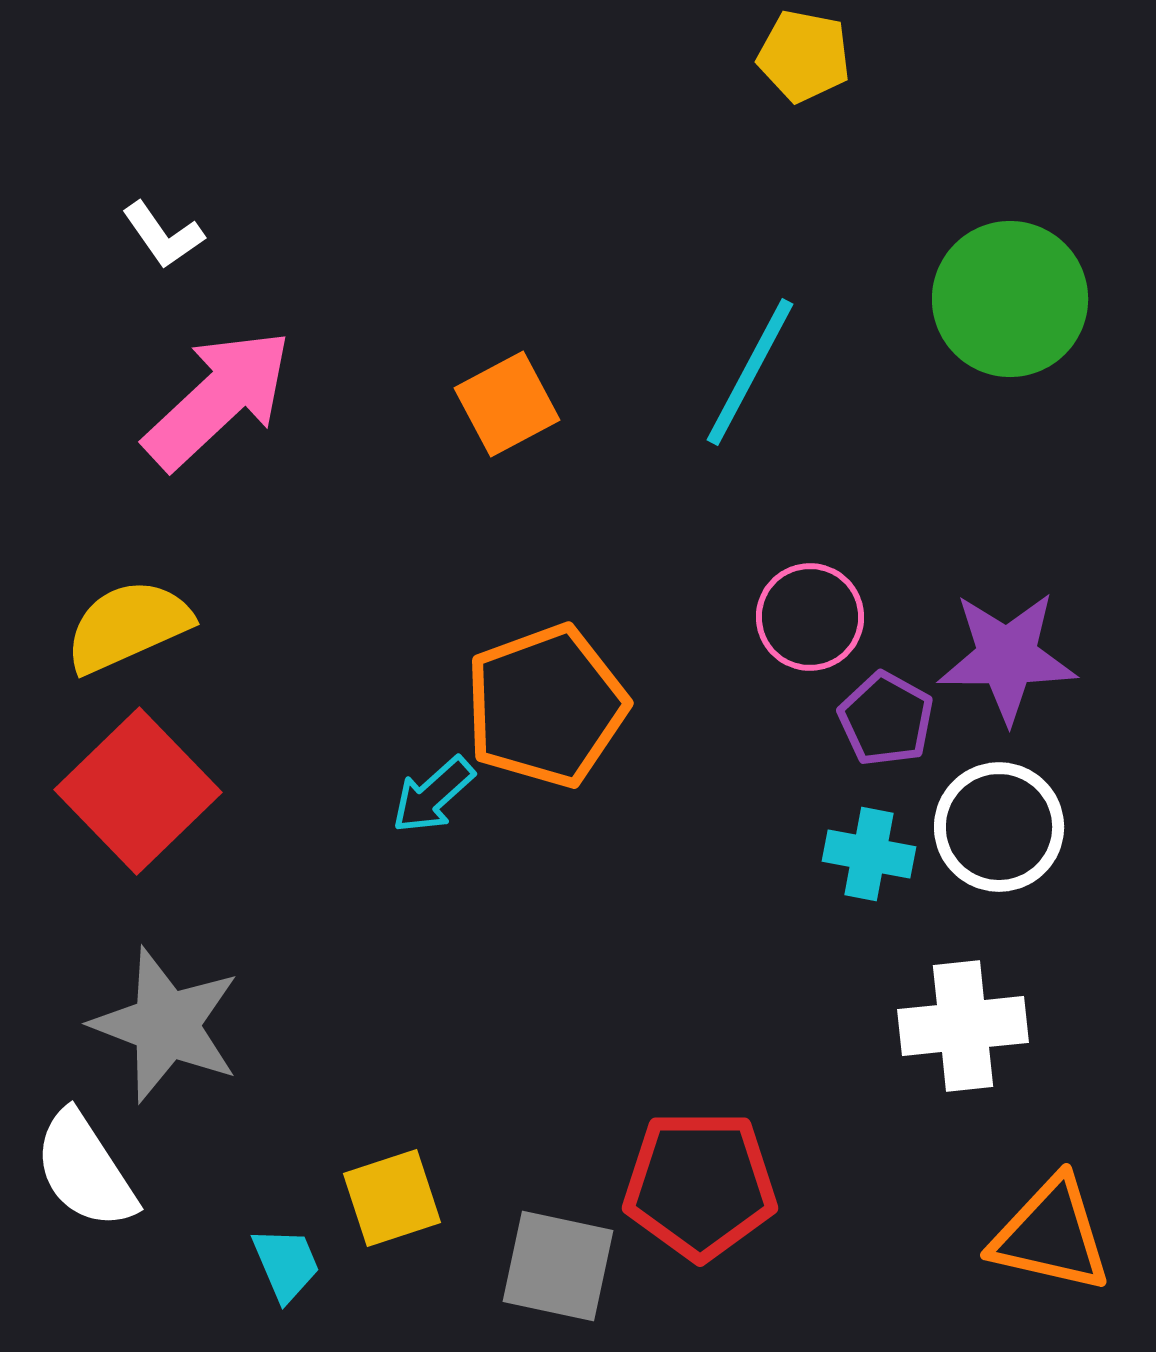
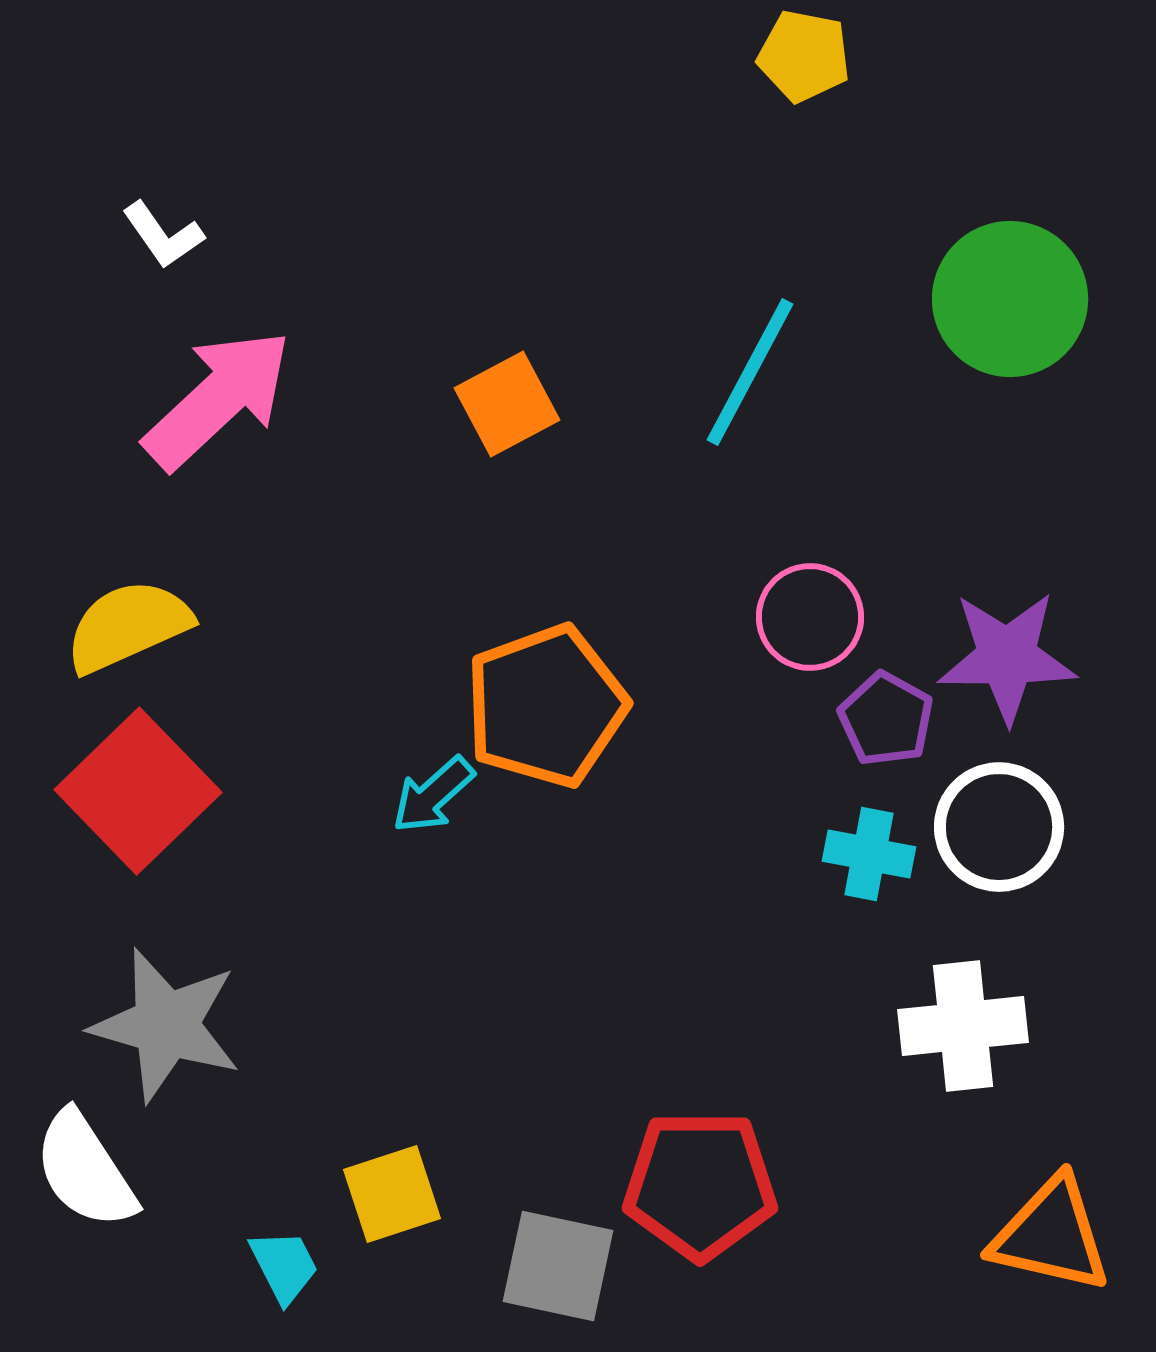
gray star: rotated 5 degrees counterclockwise
yellow square: moved 4 px up
cyan trapezoid: moved 2 px left, 2 px down; rotated 4 degrees counterclockwise
